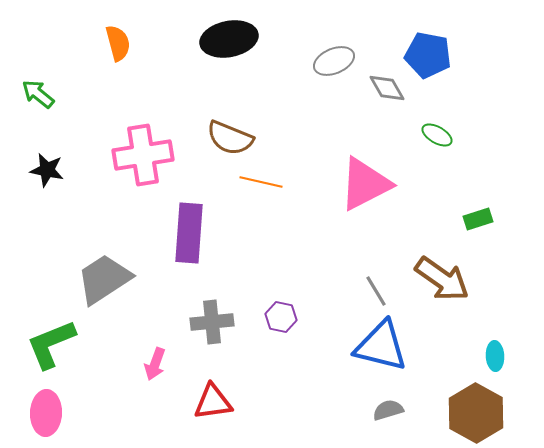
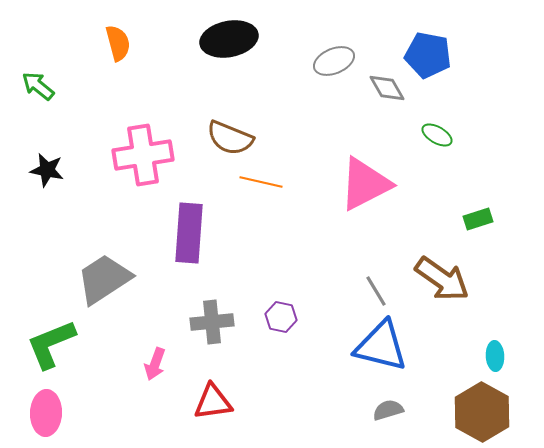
green arrow: moved 8 px up
brown hexagon: moved 6 px right, 1 px up
